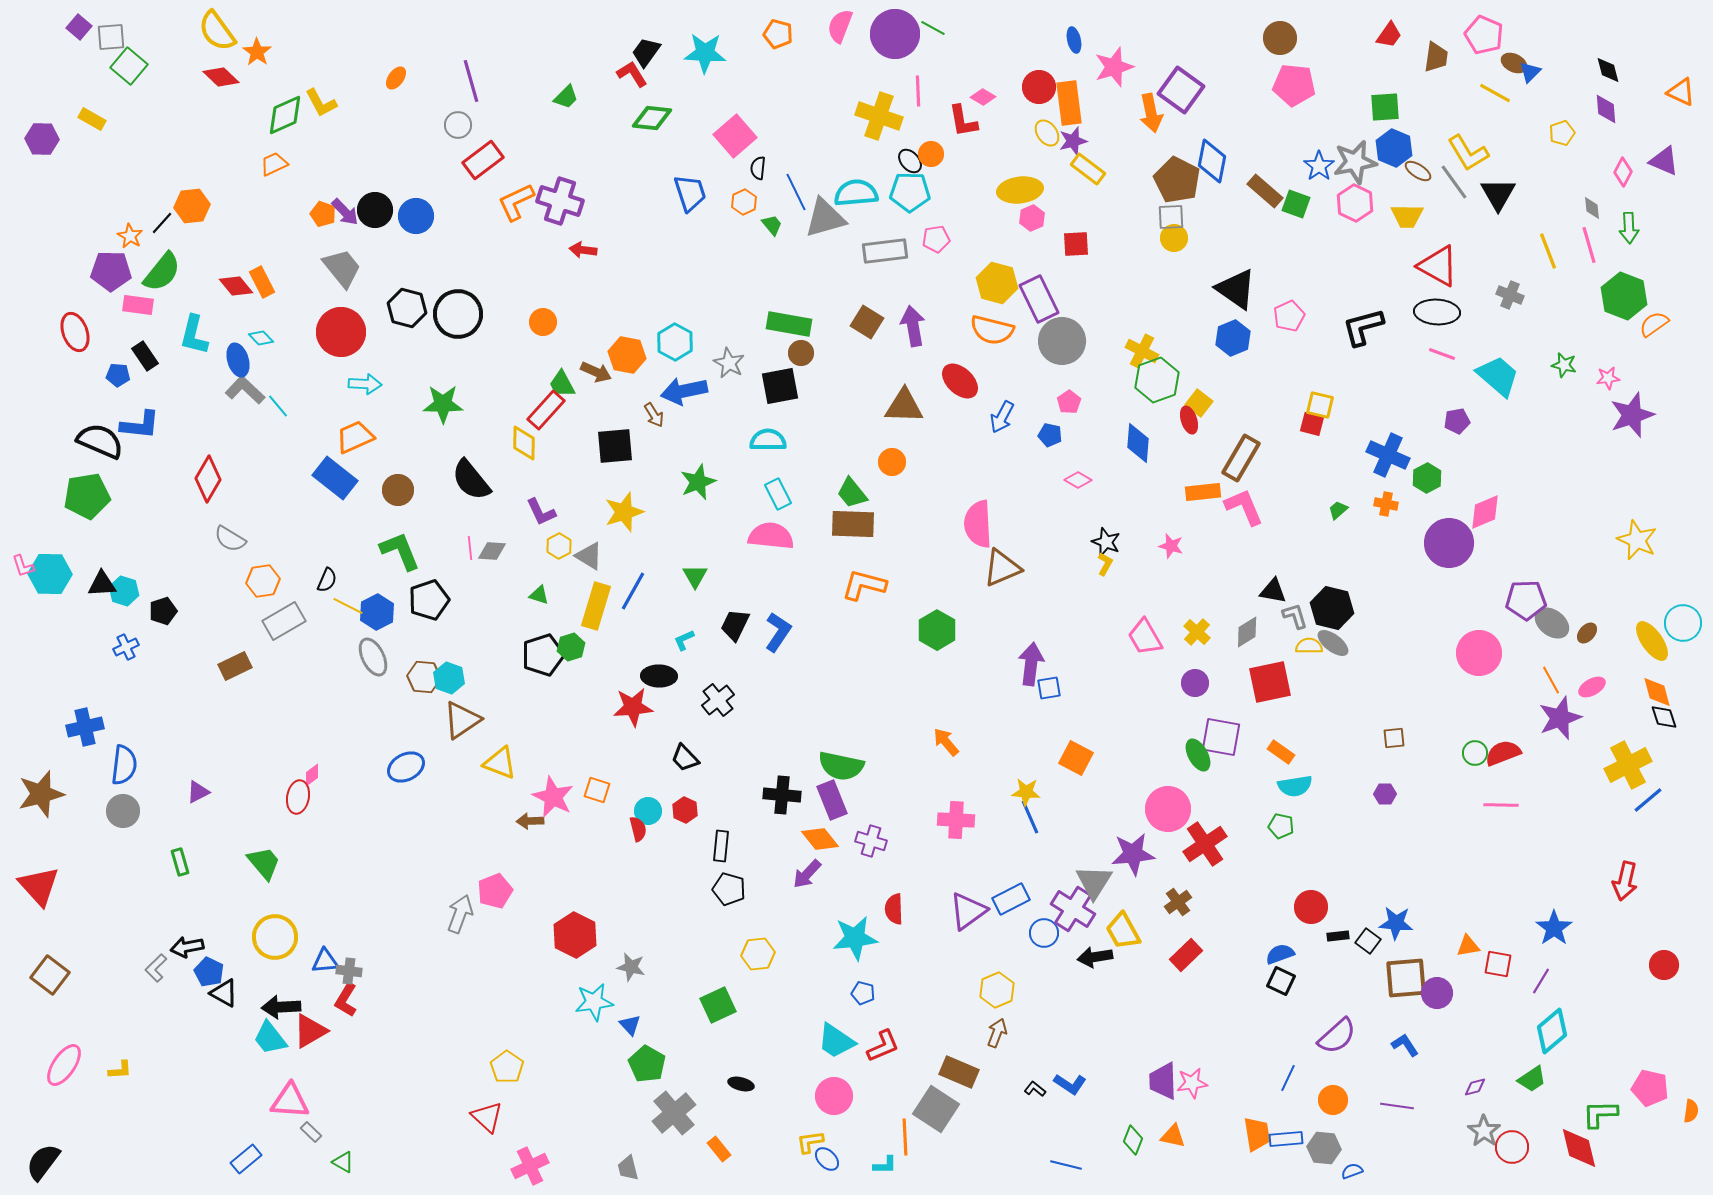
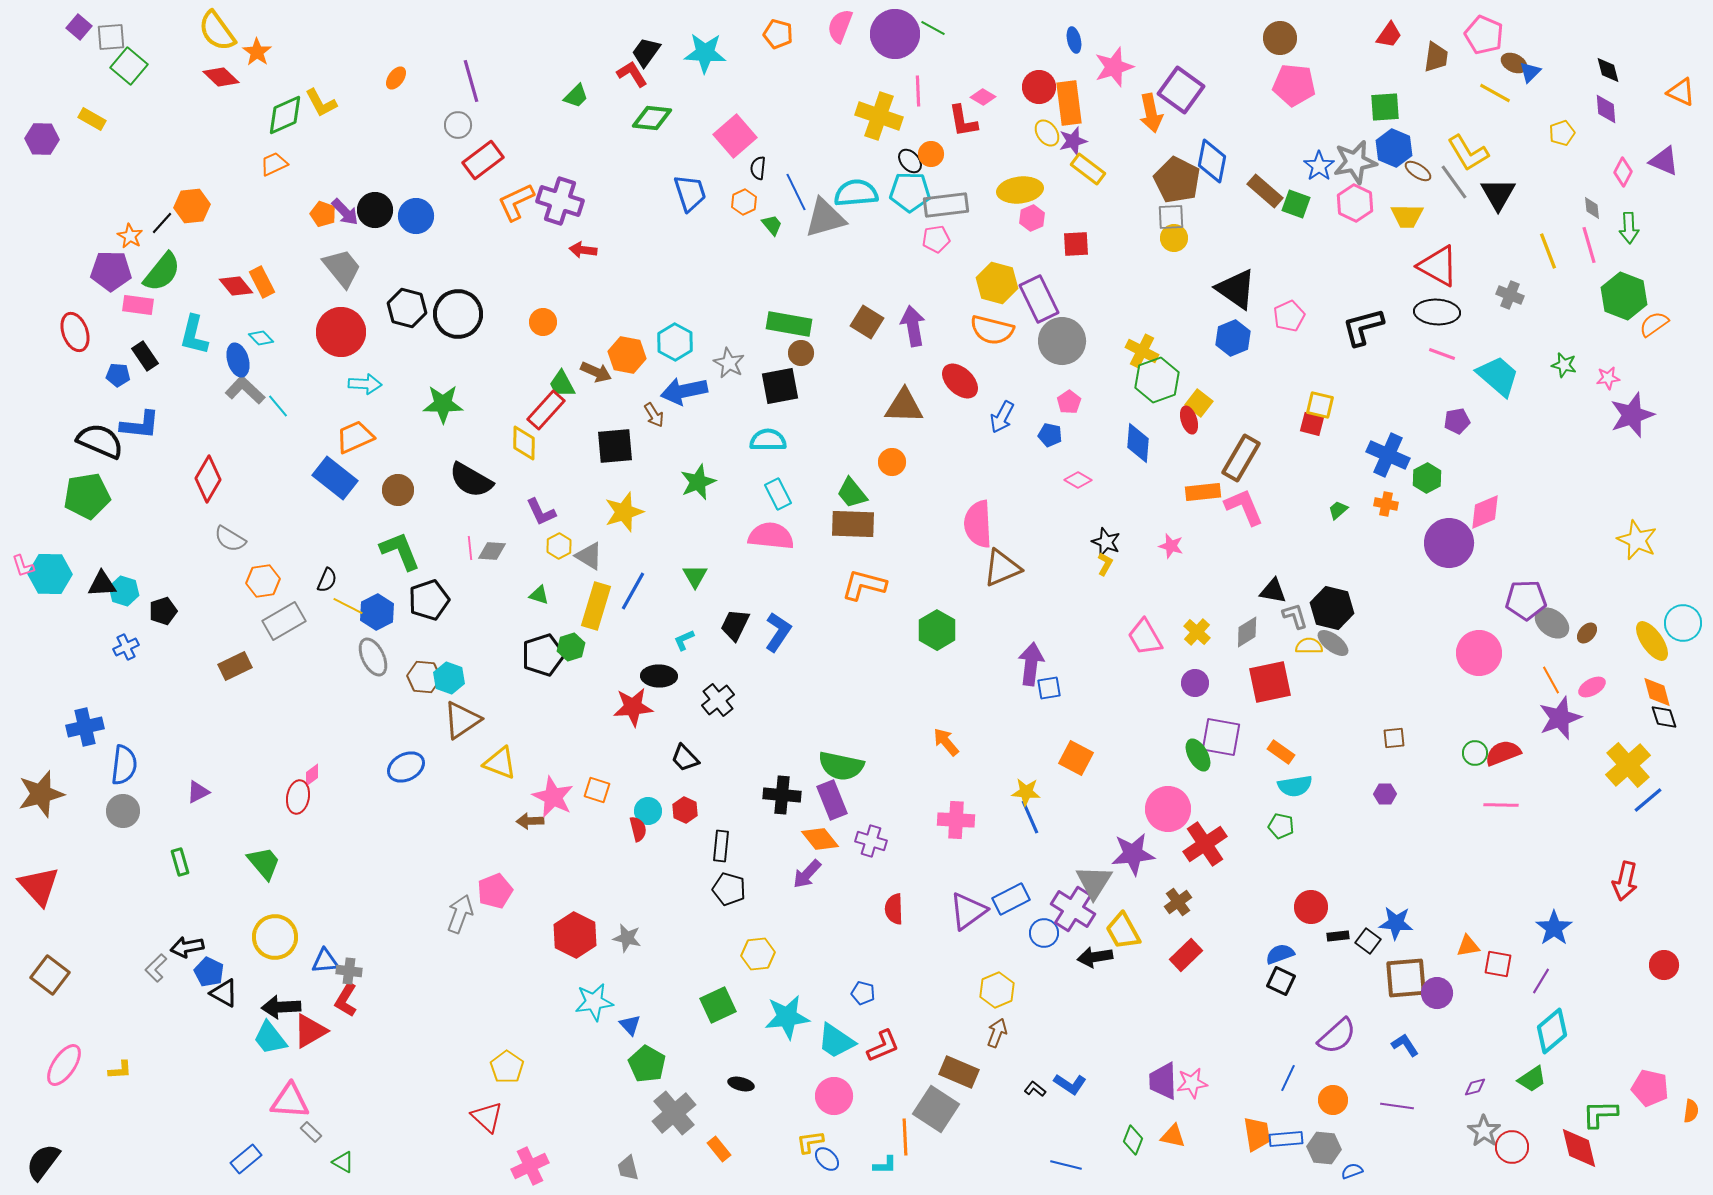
green trapezoid at (566, 97): moved 10 px right, 1 px up
gray rectangle at (885, 251): moved 61 px right, 46 px up
black semicircle at (471, 480): rotated 21 degrees counterclockwise
yellow cross at (1628, 765): rotated 15 degrees counterclockwise
cyan star at (855, 938): moved 68 px left, 79 px down
gray star at (631, 967): moved 4 px left, 29 px up
